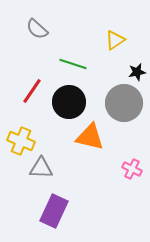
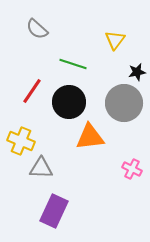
yellow triangle: rotated 20 degrees counterclockwise
orange triangle: rotated 20 degrees counterclockwise
